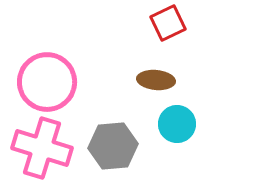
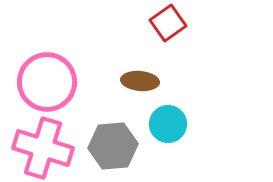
red square: rotated 9 degrees counterclockwise
brown ellipse: moved 16 px left, 1 px down
cyan circle: moved 9 px left
pink cross: moved 1 px right
